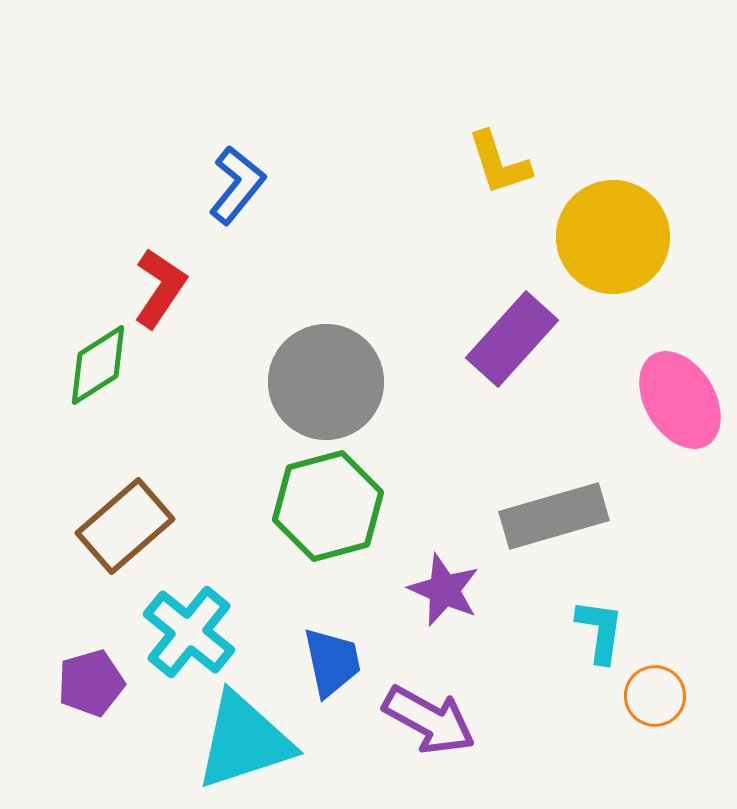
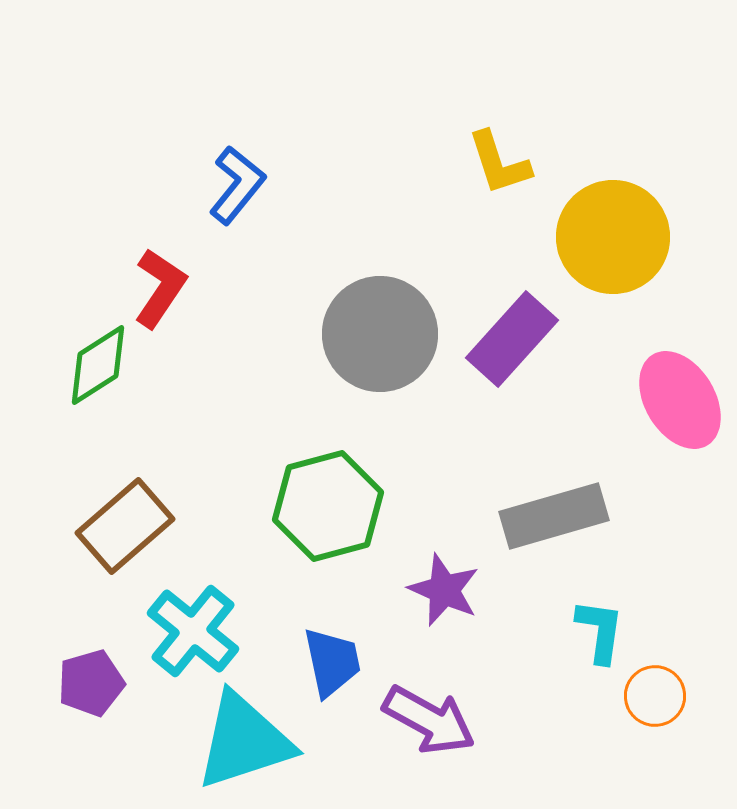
gray circle: moved 54 px right, 48 px up
cyan cross: moved 4 px right, 1 px up
